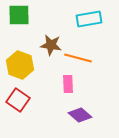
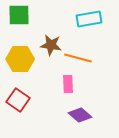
yellow hexagon: moved 6 px up; rotated 20 degrees counterclockwise
